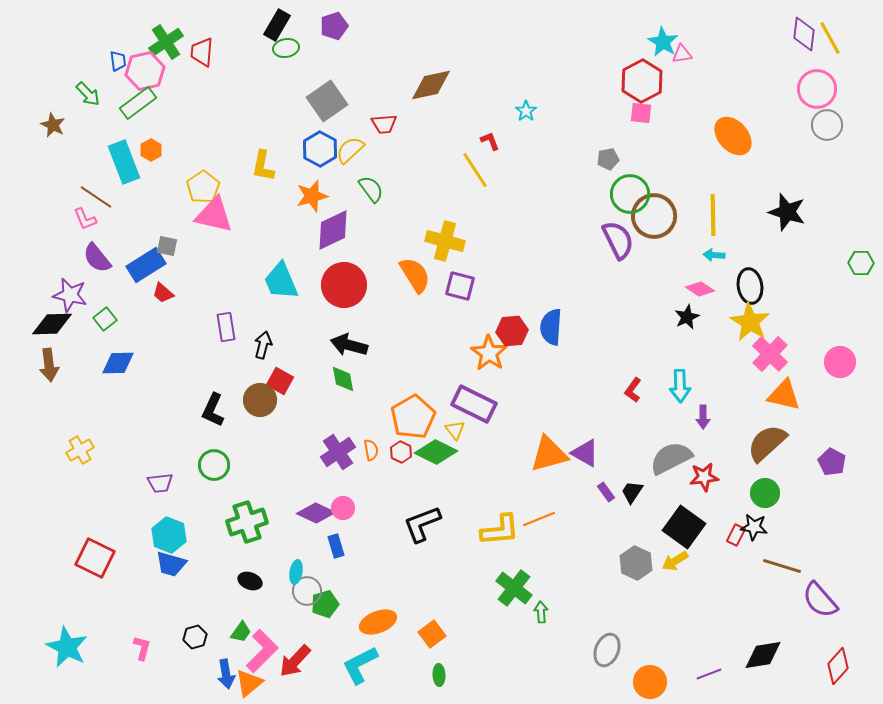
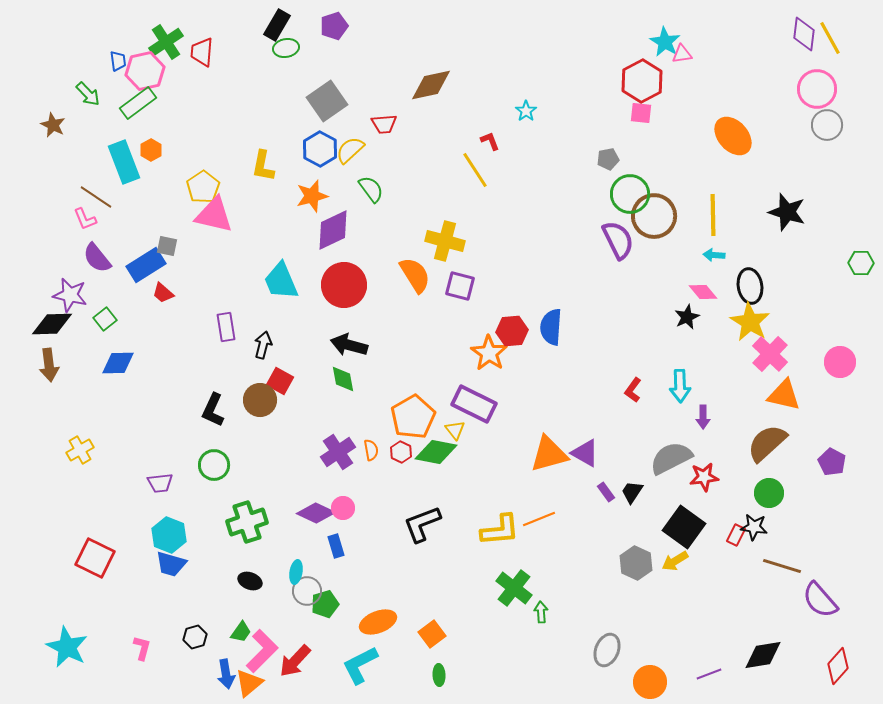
cyan star at (663, 42): moved 2 px right
pink diamond at (700, 289): moved 3 px right, 3 px down; rotated 16 degrees clockwise
green diamond at (436, 452): rotated 15 degrees counterclockwise
green circle at (765, 493): moved 4 px right
